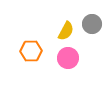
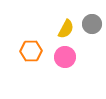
yellow semicircle: moved 2 px up
pink circle: moved 3 px left, 1 px up
